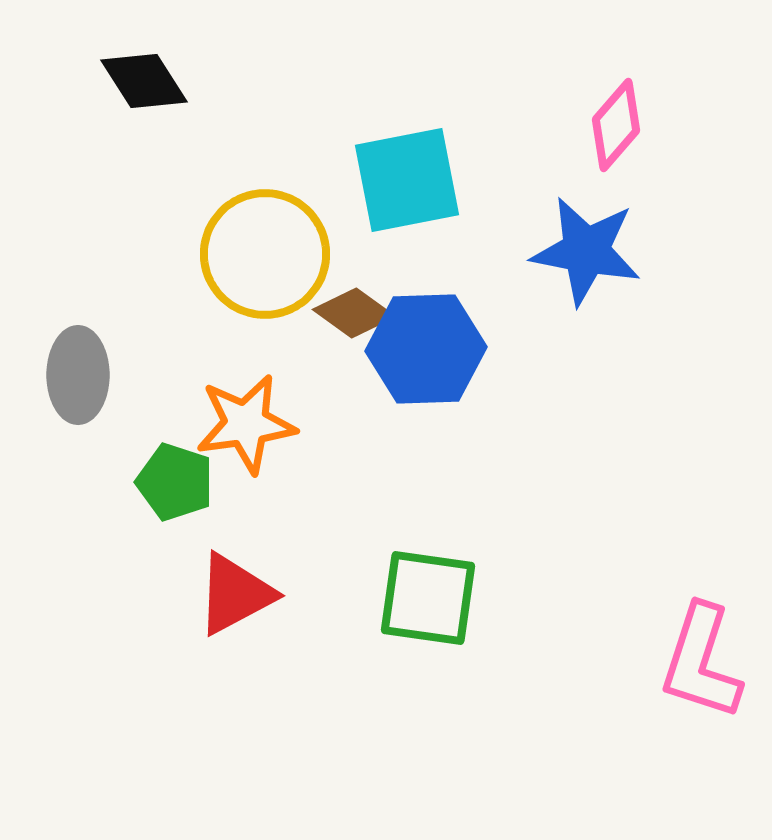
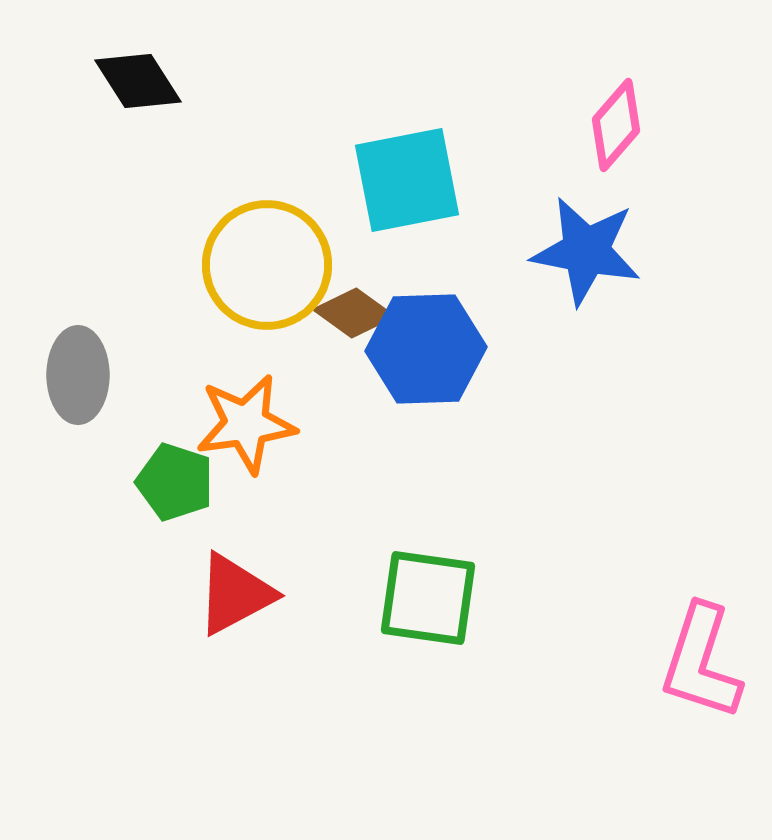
black diamond: moved 6 px left
yellow circle: moved 2 px right, 11 px down
